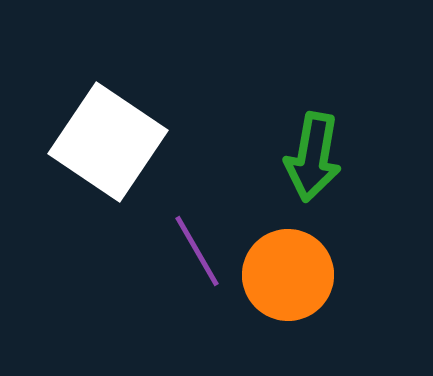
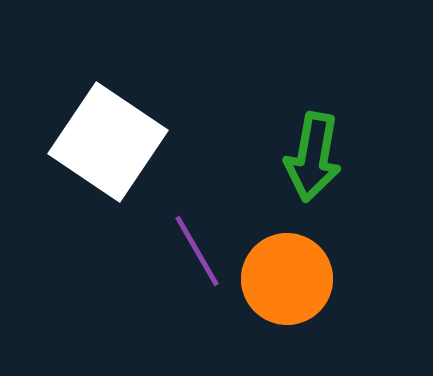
orange circle: moved 1 px left, 4 px down
